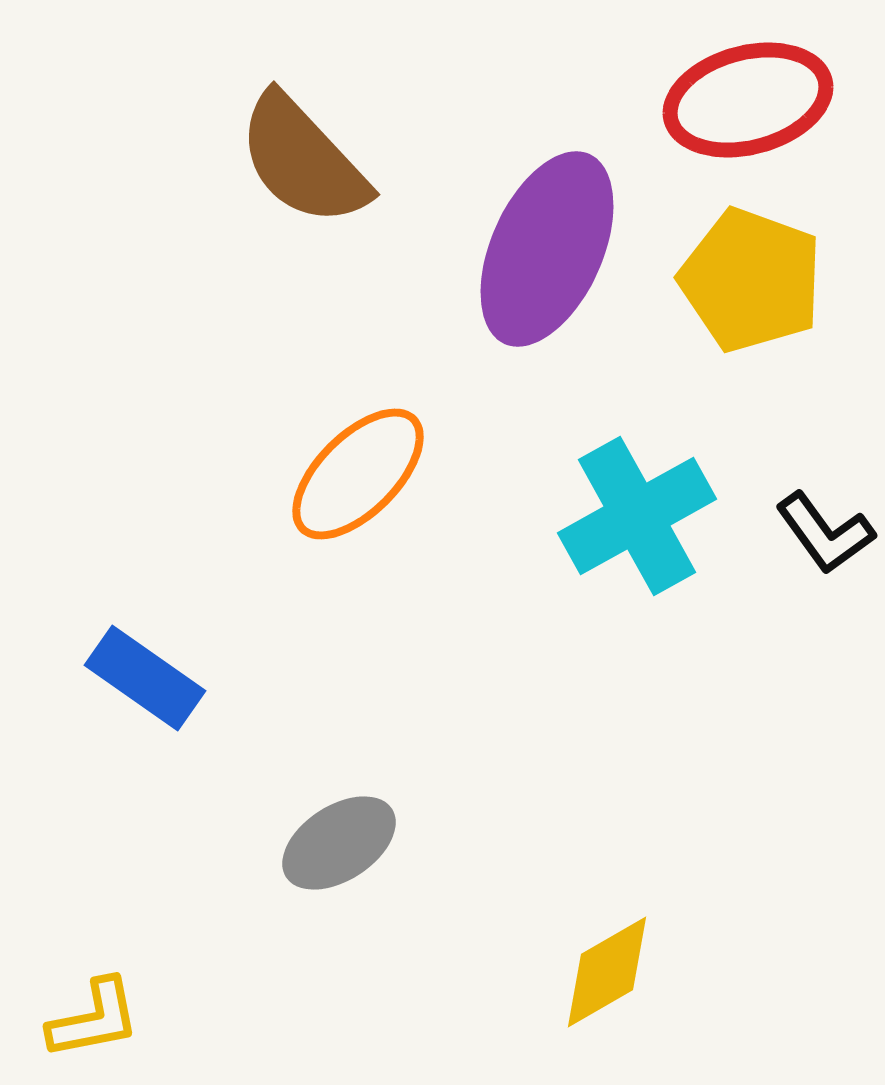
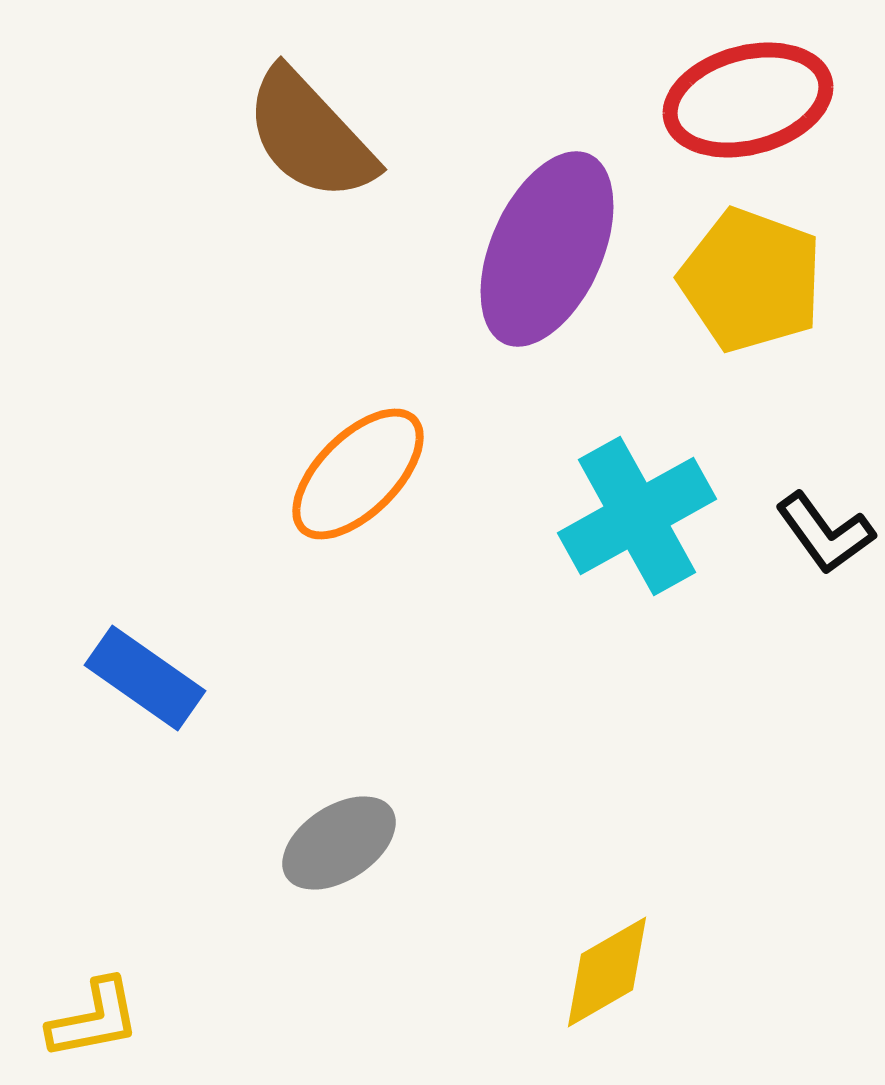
brown semicircle: moved 7 px right, 25 px up
